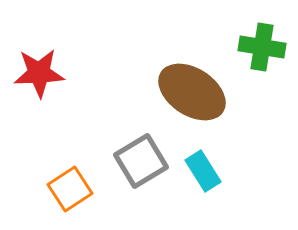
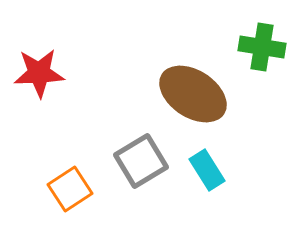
brown ellipse: moved 1 px right, 2 px down
cyan rectangle: moved 4 px right, 1 px up
